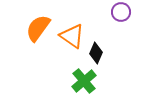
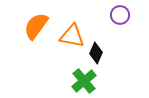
purple circle: moved 1 px left, 3 px down
orange semicircle: moved 2 px left, 2 px up
orange triangle: rotated 24 degrees counterclockwise
